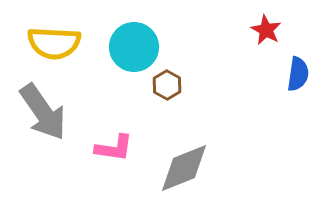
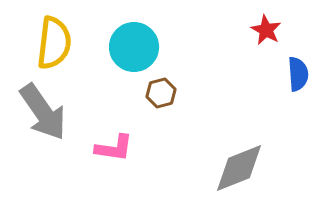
yellow semicircle: rotated 86 degrees counterclockwise
blue semicircle: rotated 12 degrees counterclockwise
brown hexagon: moved 6 px left, 8 px down; rotated 16 degrees clockwise
gray diamond: moved 55 px right
